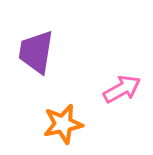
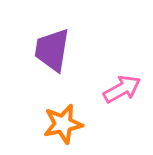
purple trapezoid: moved 16 px right, 2 px up
